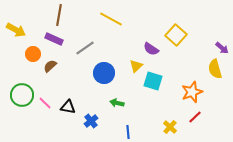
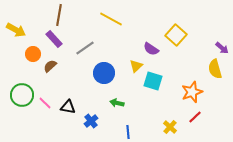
purple rectangle: rotated 24 degrees clockwise
